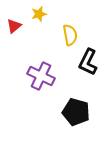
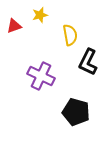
yellow star: moved 1 px right, 1 px down
red triangle: rotated 21 degrees clockwise
